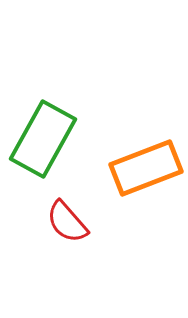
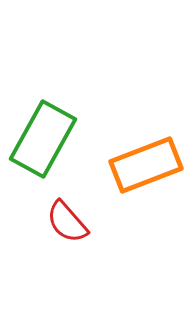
orange rectangle: moved 3 px up
